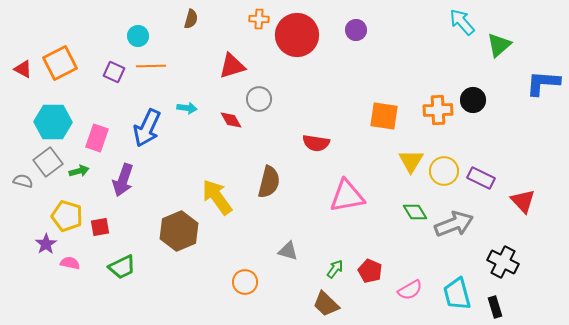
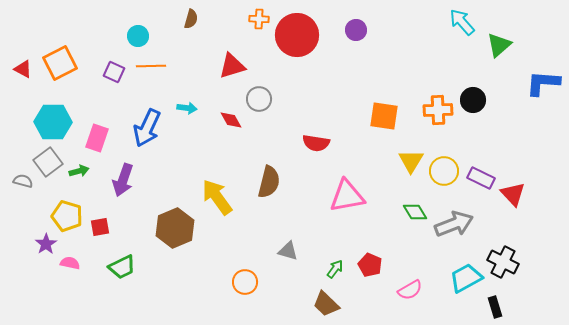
red triangle at (523, 201): moved 10 px left, 7 px up
brown hexagon at (179, 231): moved 4 px left, 3 px up
red pentagon at (370, 271): moved 6 px up
cyan trapezoid at (457, 294): moved 9 px right, 16 px up; rotated 76 degrees clockwise
